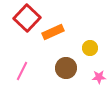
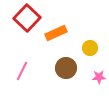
orange rectangle: moved 3 px right, 1 px down
